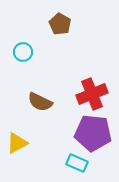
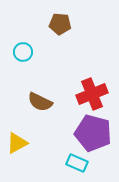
brown pentagon: rotated 25 degrees counterclockwise
purple pentagon: rotated 9 degrees clockwise
